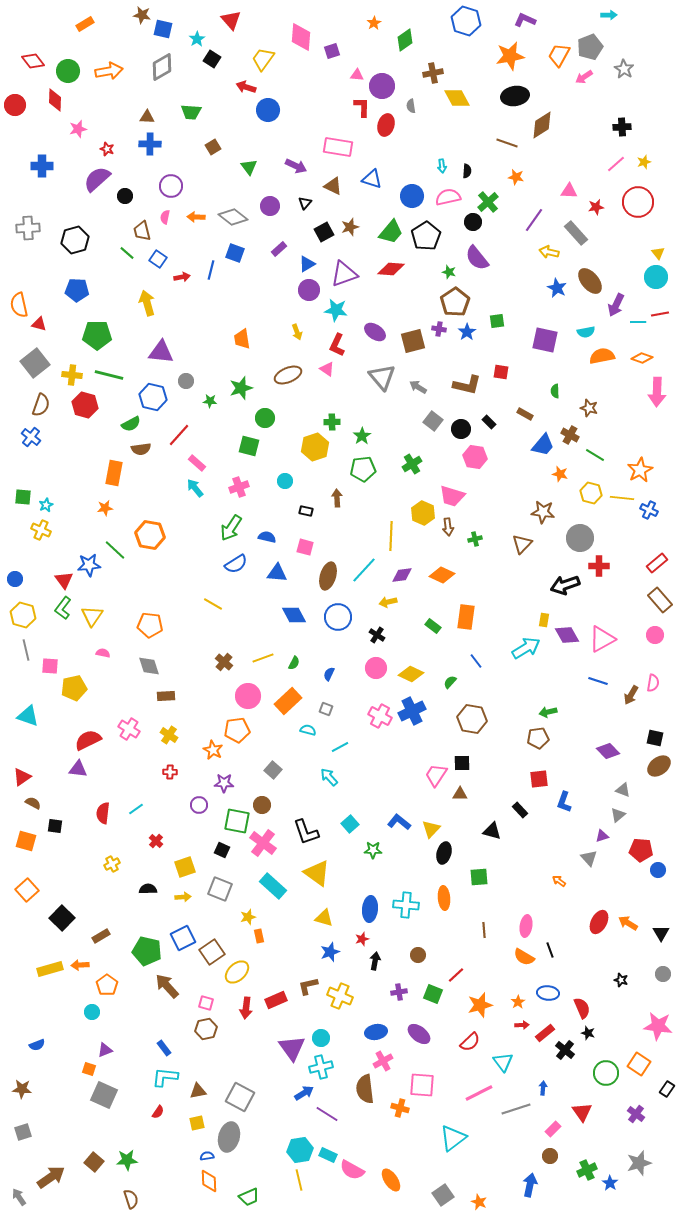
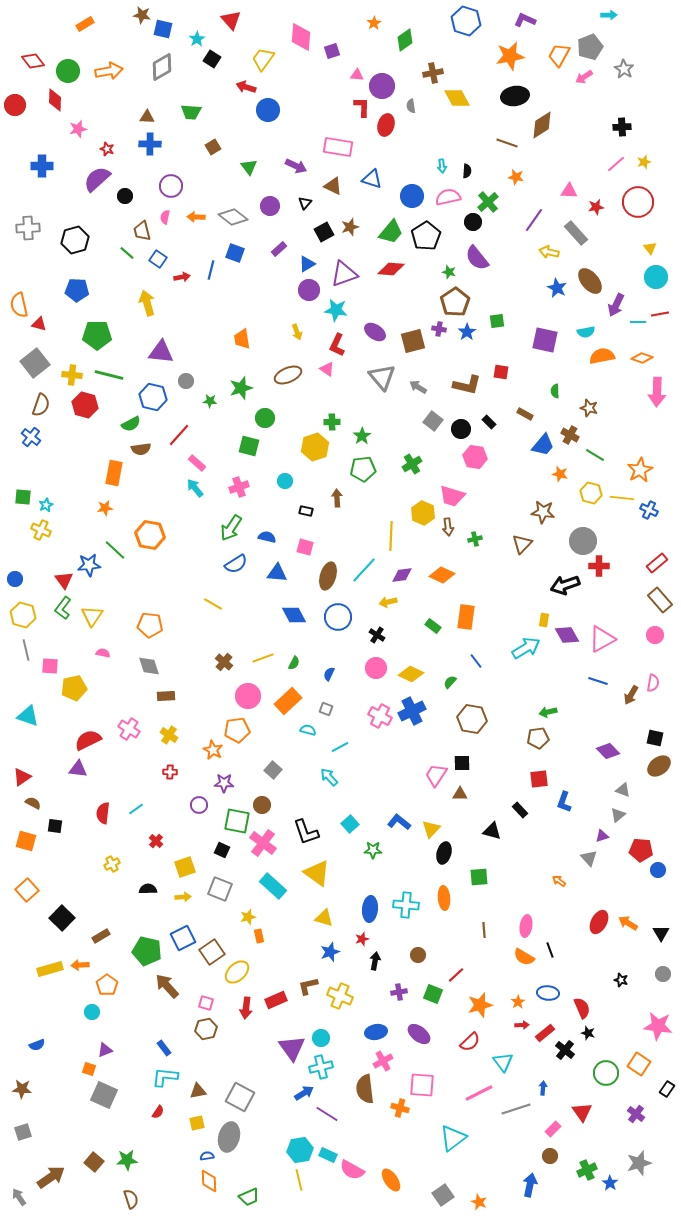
yellow triangle at (658, 253): moved 8 px left, 5 px up
gray circle at (580, 538): moved 3 px right, 3 px down
